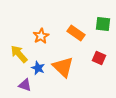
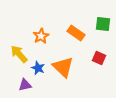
purple triangle: rotated 32 degrees counterclockwise
